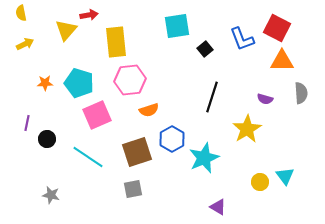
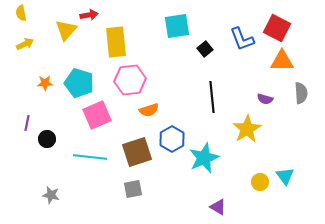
black line: rotated 24 degrees counterclockwise
cyan line: moved 2 px right; rotated 28 degrees counterclockwise
